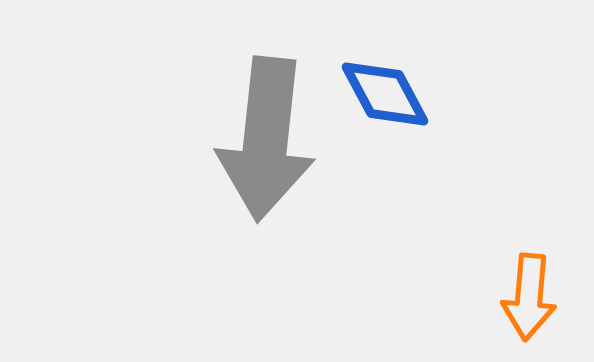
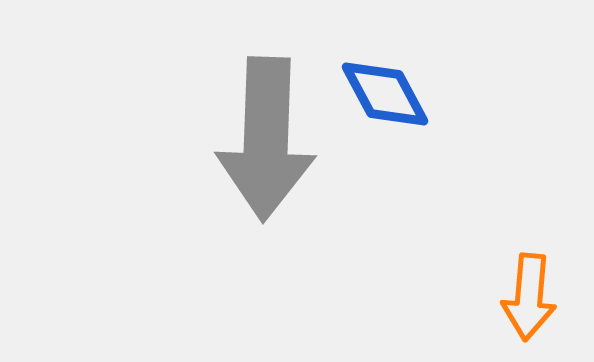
gray arrow: rotated 4 degrees counterclockwise
